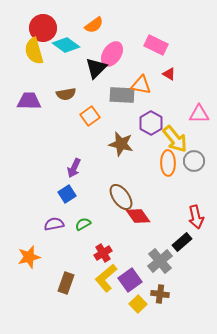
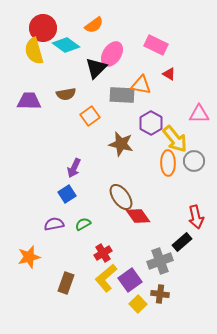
gray cross: rotated 20 degrees clockwise
